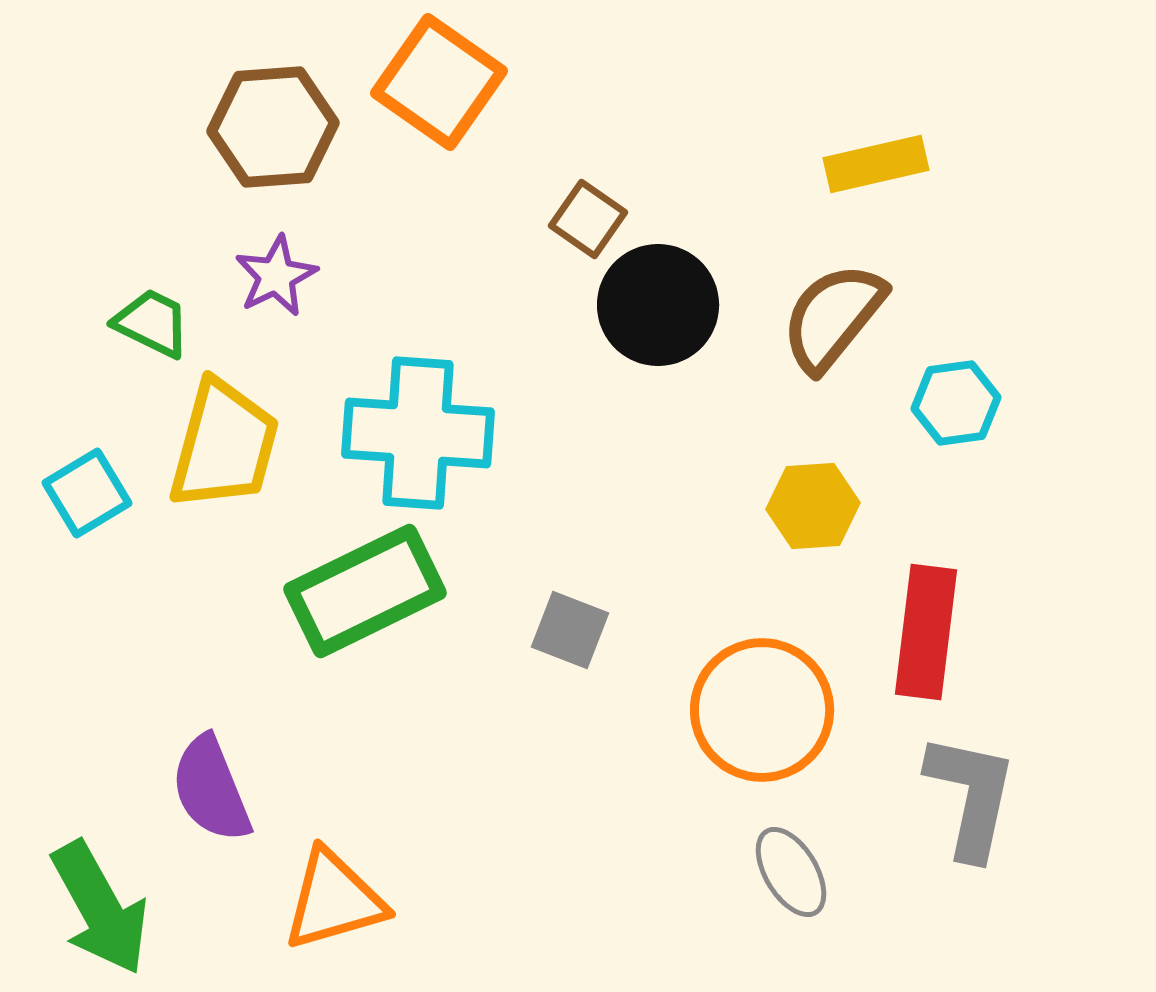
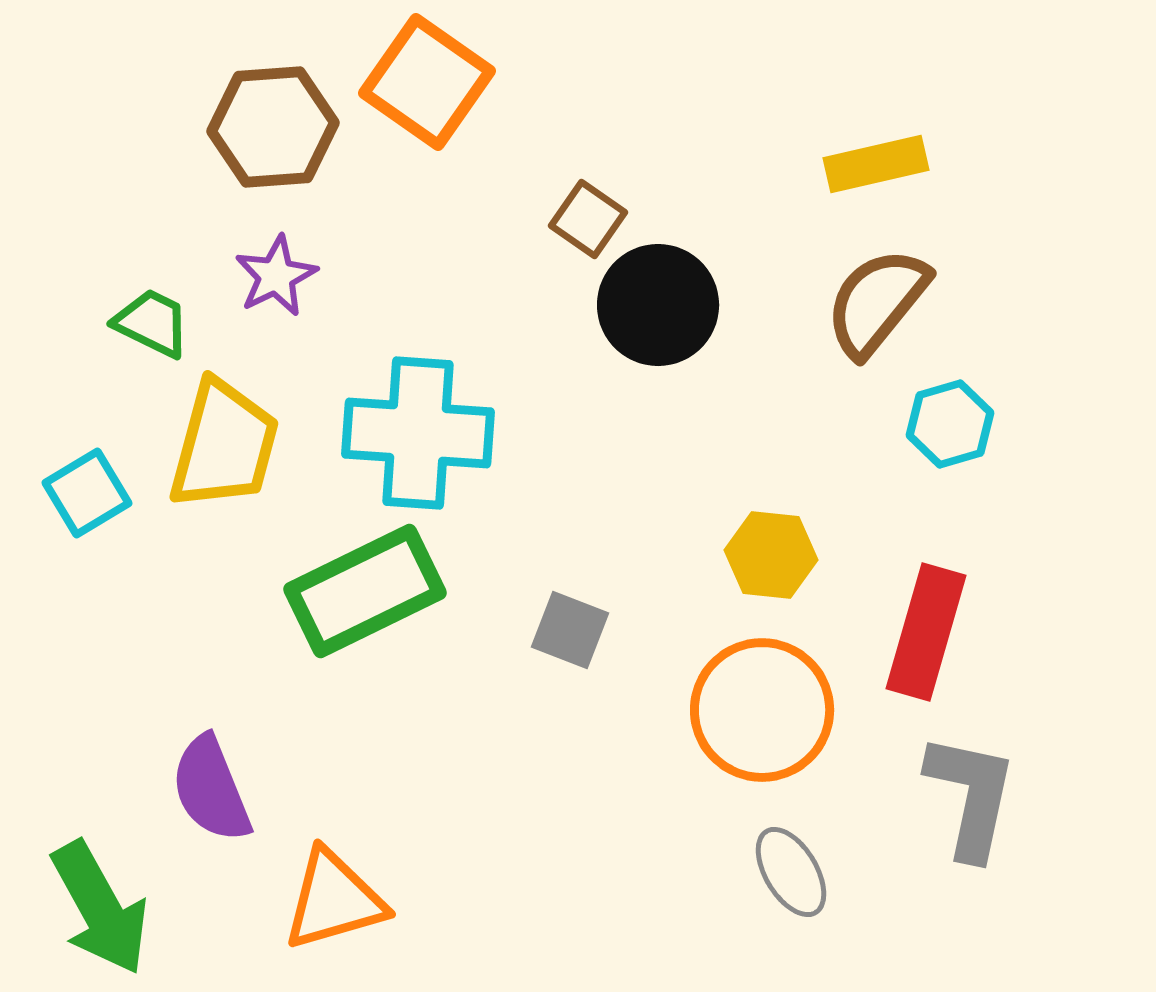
orange square: moved 12 px left
brown semicircle: moved 44 px right, 15 px up
cyan hexagon: moved 6 px left, 21 px down; rotated 8 degrees counterclockwise
yellow hexagon: moved 42 px left, 49 px down; rotated 10 degrees clockwise
red rectangle: rotated 9 degrees clockwise
